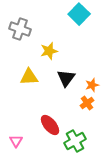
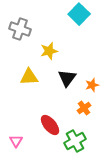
black triangle: moved 1 px right
orange cross: moved 3 px left, 5 px down
